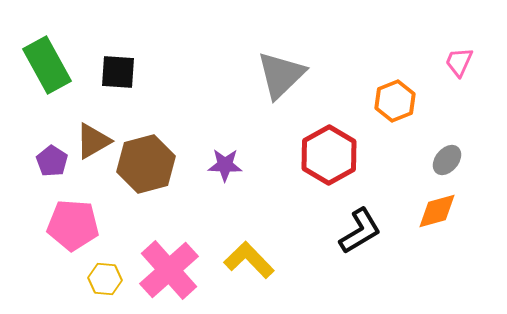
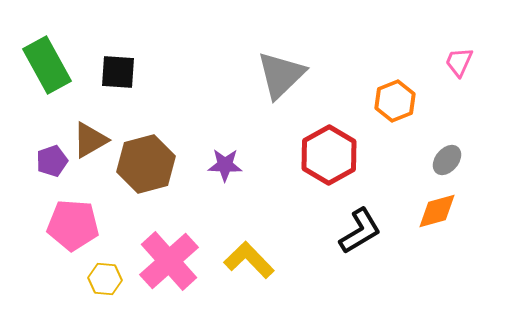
brown triangle: moved 3 px left, 1 px up
purple pentagon: rotated 20 degrees clockwise
pink cross: moved 9 px up
